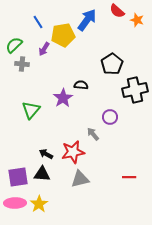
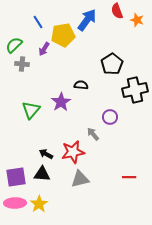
red semicircle: rotated 28 degrees clockwise
purple star: moved 2 px left, 4 px down
purple square: moved 2 px left
